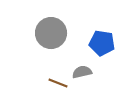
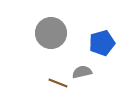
blue pentagon: rotated 25 degrees counterclockwise
